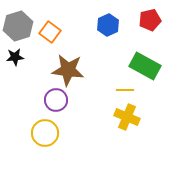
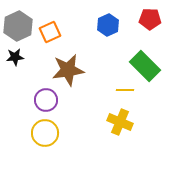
red pentagon: moved 1 px up; rotated 15 degrees clockwise
gray hexagon: rotated 8 degrees counterclockwise
orange square: rotated 30 degrees clockwise
green rectangle: rotated 16 degrees clockwise
brown star: rotated 16 degrees counterclockwise
purple circle: moved 10 px left
yellow cross: moved 7 px left, 5 px down
